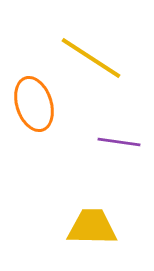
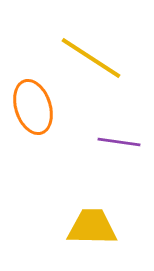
orange ellipse: moved 1 px left, 3 px down
